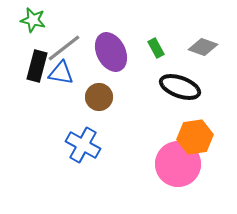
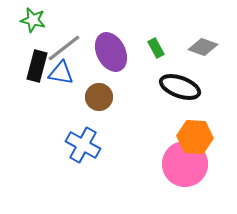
orange hexagon: rotated 12 degrees clockwise
pink circle: moved 7 px right
